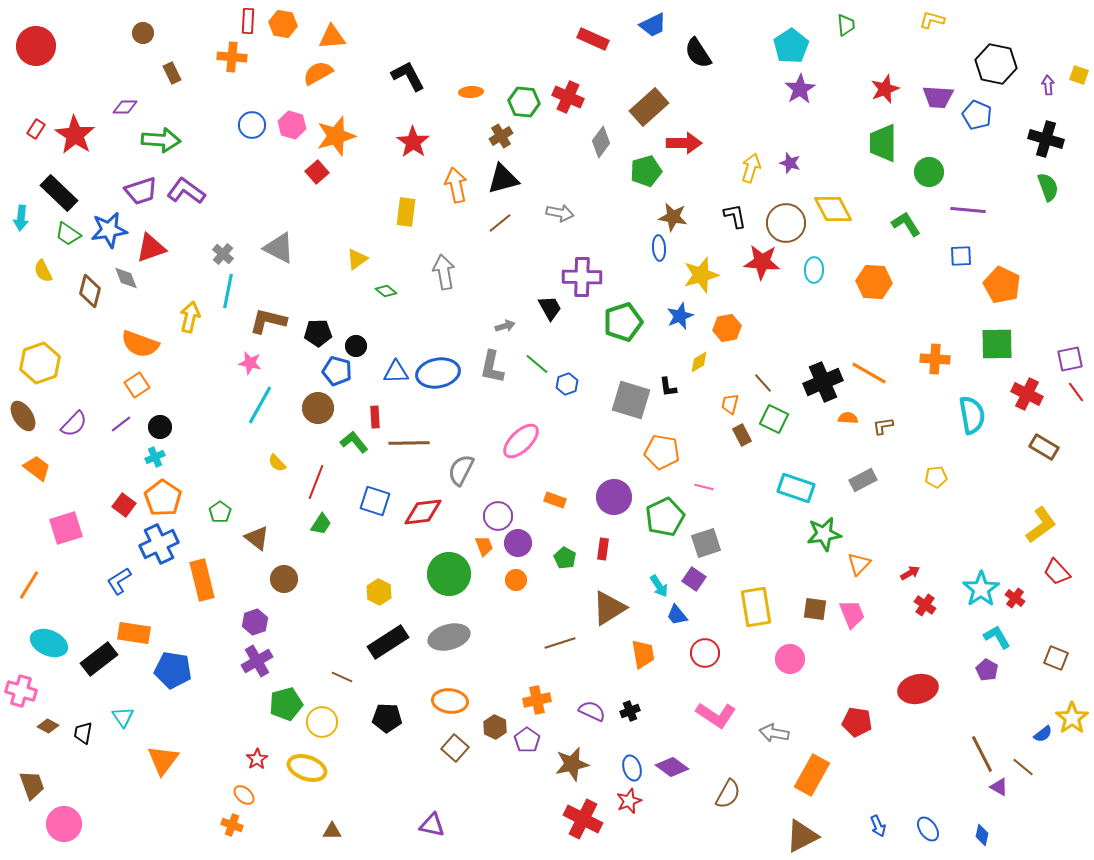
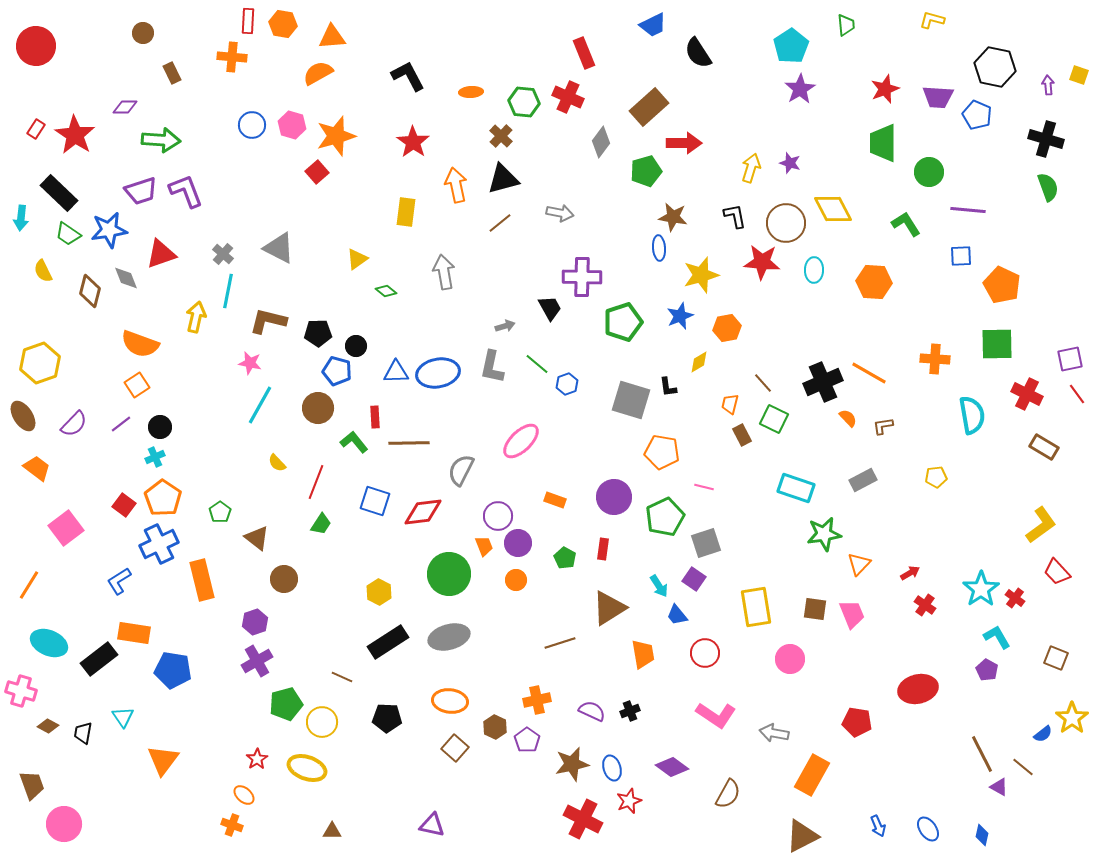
red rectangle at (593, 39): moved 9 px left, 14 px down; rotated 44 degrees clockwise
black hexagon at (996, 64): moved 1 px left, 3 px down
brown cross at (501, 136): rotated 15 degrees counterclockwise
purple L-shape at (186, 191): rotated 33 degrees clockwise
red triangle at (151, 248): moved 10 px right, 6 px down
yellow arrow at (190, 317): moved 6 px right
red line at (1076, 392): moved 1 px right, 2 px down
orange semicircle at (848, 418): rotated 42 degrees clockwise
pink square at (66, 528): rotated 20 degrees counterclockwise
blue ellipse at (632, 768): moved 20 px left
